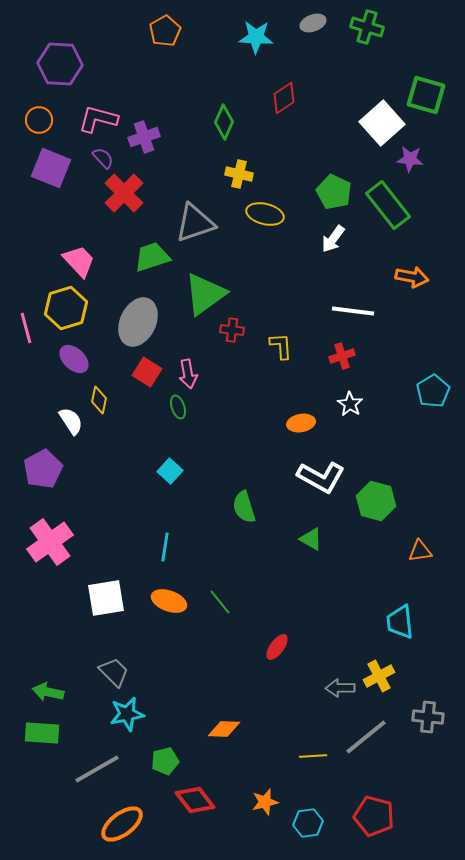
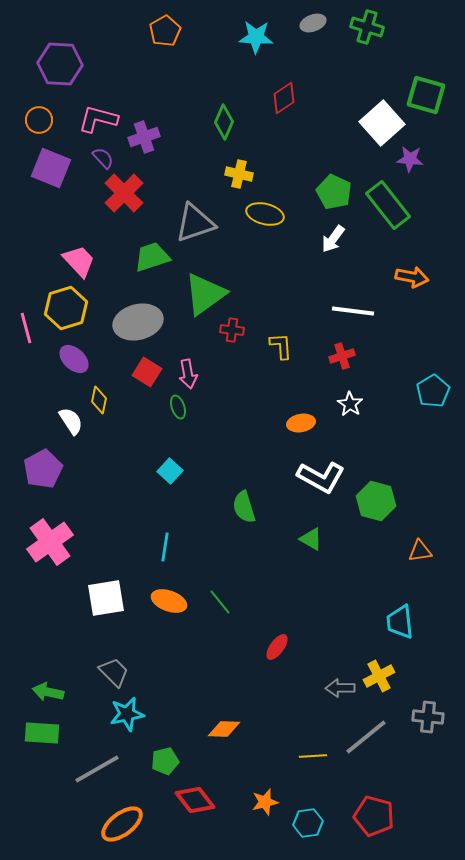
gray ellipse at (138, 322): rotated 51 degrees clockwise
